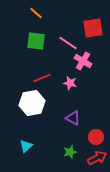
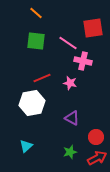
pink cross: rotated 18 degrees counterclockwise
purple triangle: moved 1 px left
